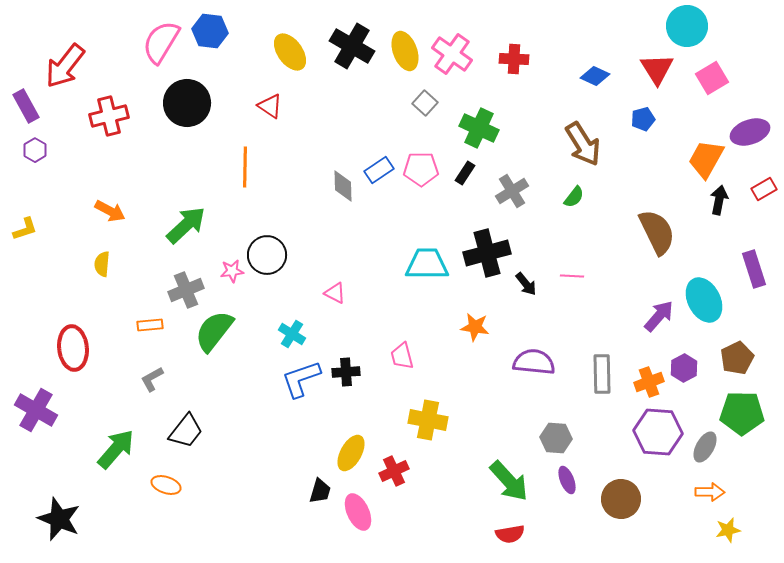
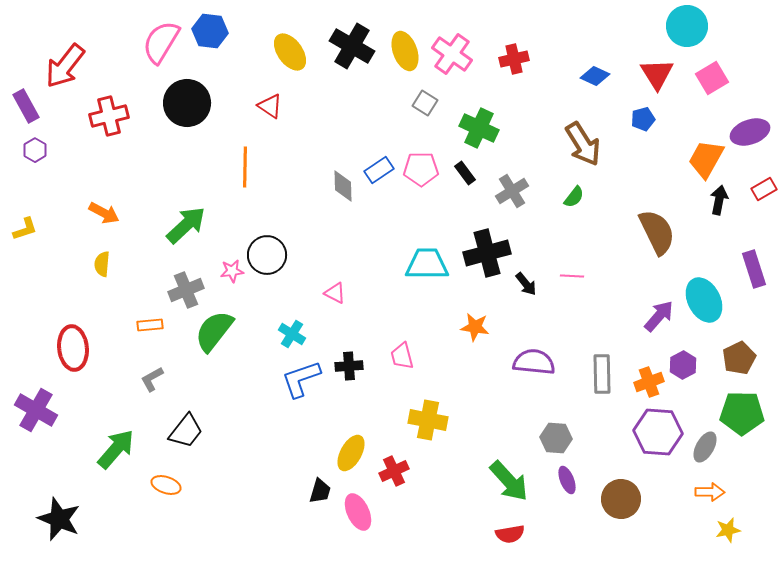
red cross at (514, 59): rotated 16 degrees counterclockwise
red triangle at (657, 69): moved 5 px down
gray square at (425, 103): rotated 10 degrees counterclockwise
black rectangle at (465, 173): rotated 70 degrees counterclockwise
orange arrow at (110, 211): moved 6 px left, 2 px down
brown pentagon at (737, 358): moved 2 px right
purple hexagon at (684, 368): moved 1 px left, 3 px up
black cross at (346, 372): moved 3 px right, 6 px up
